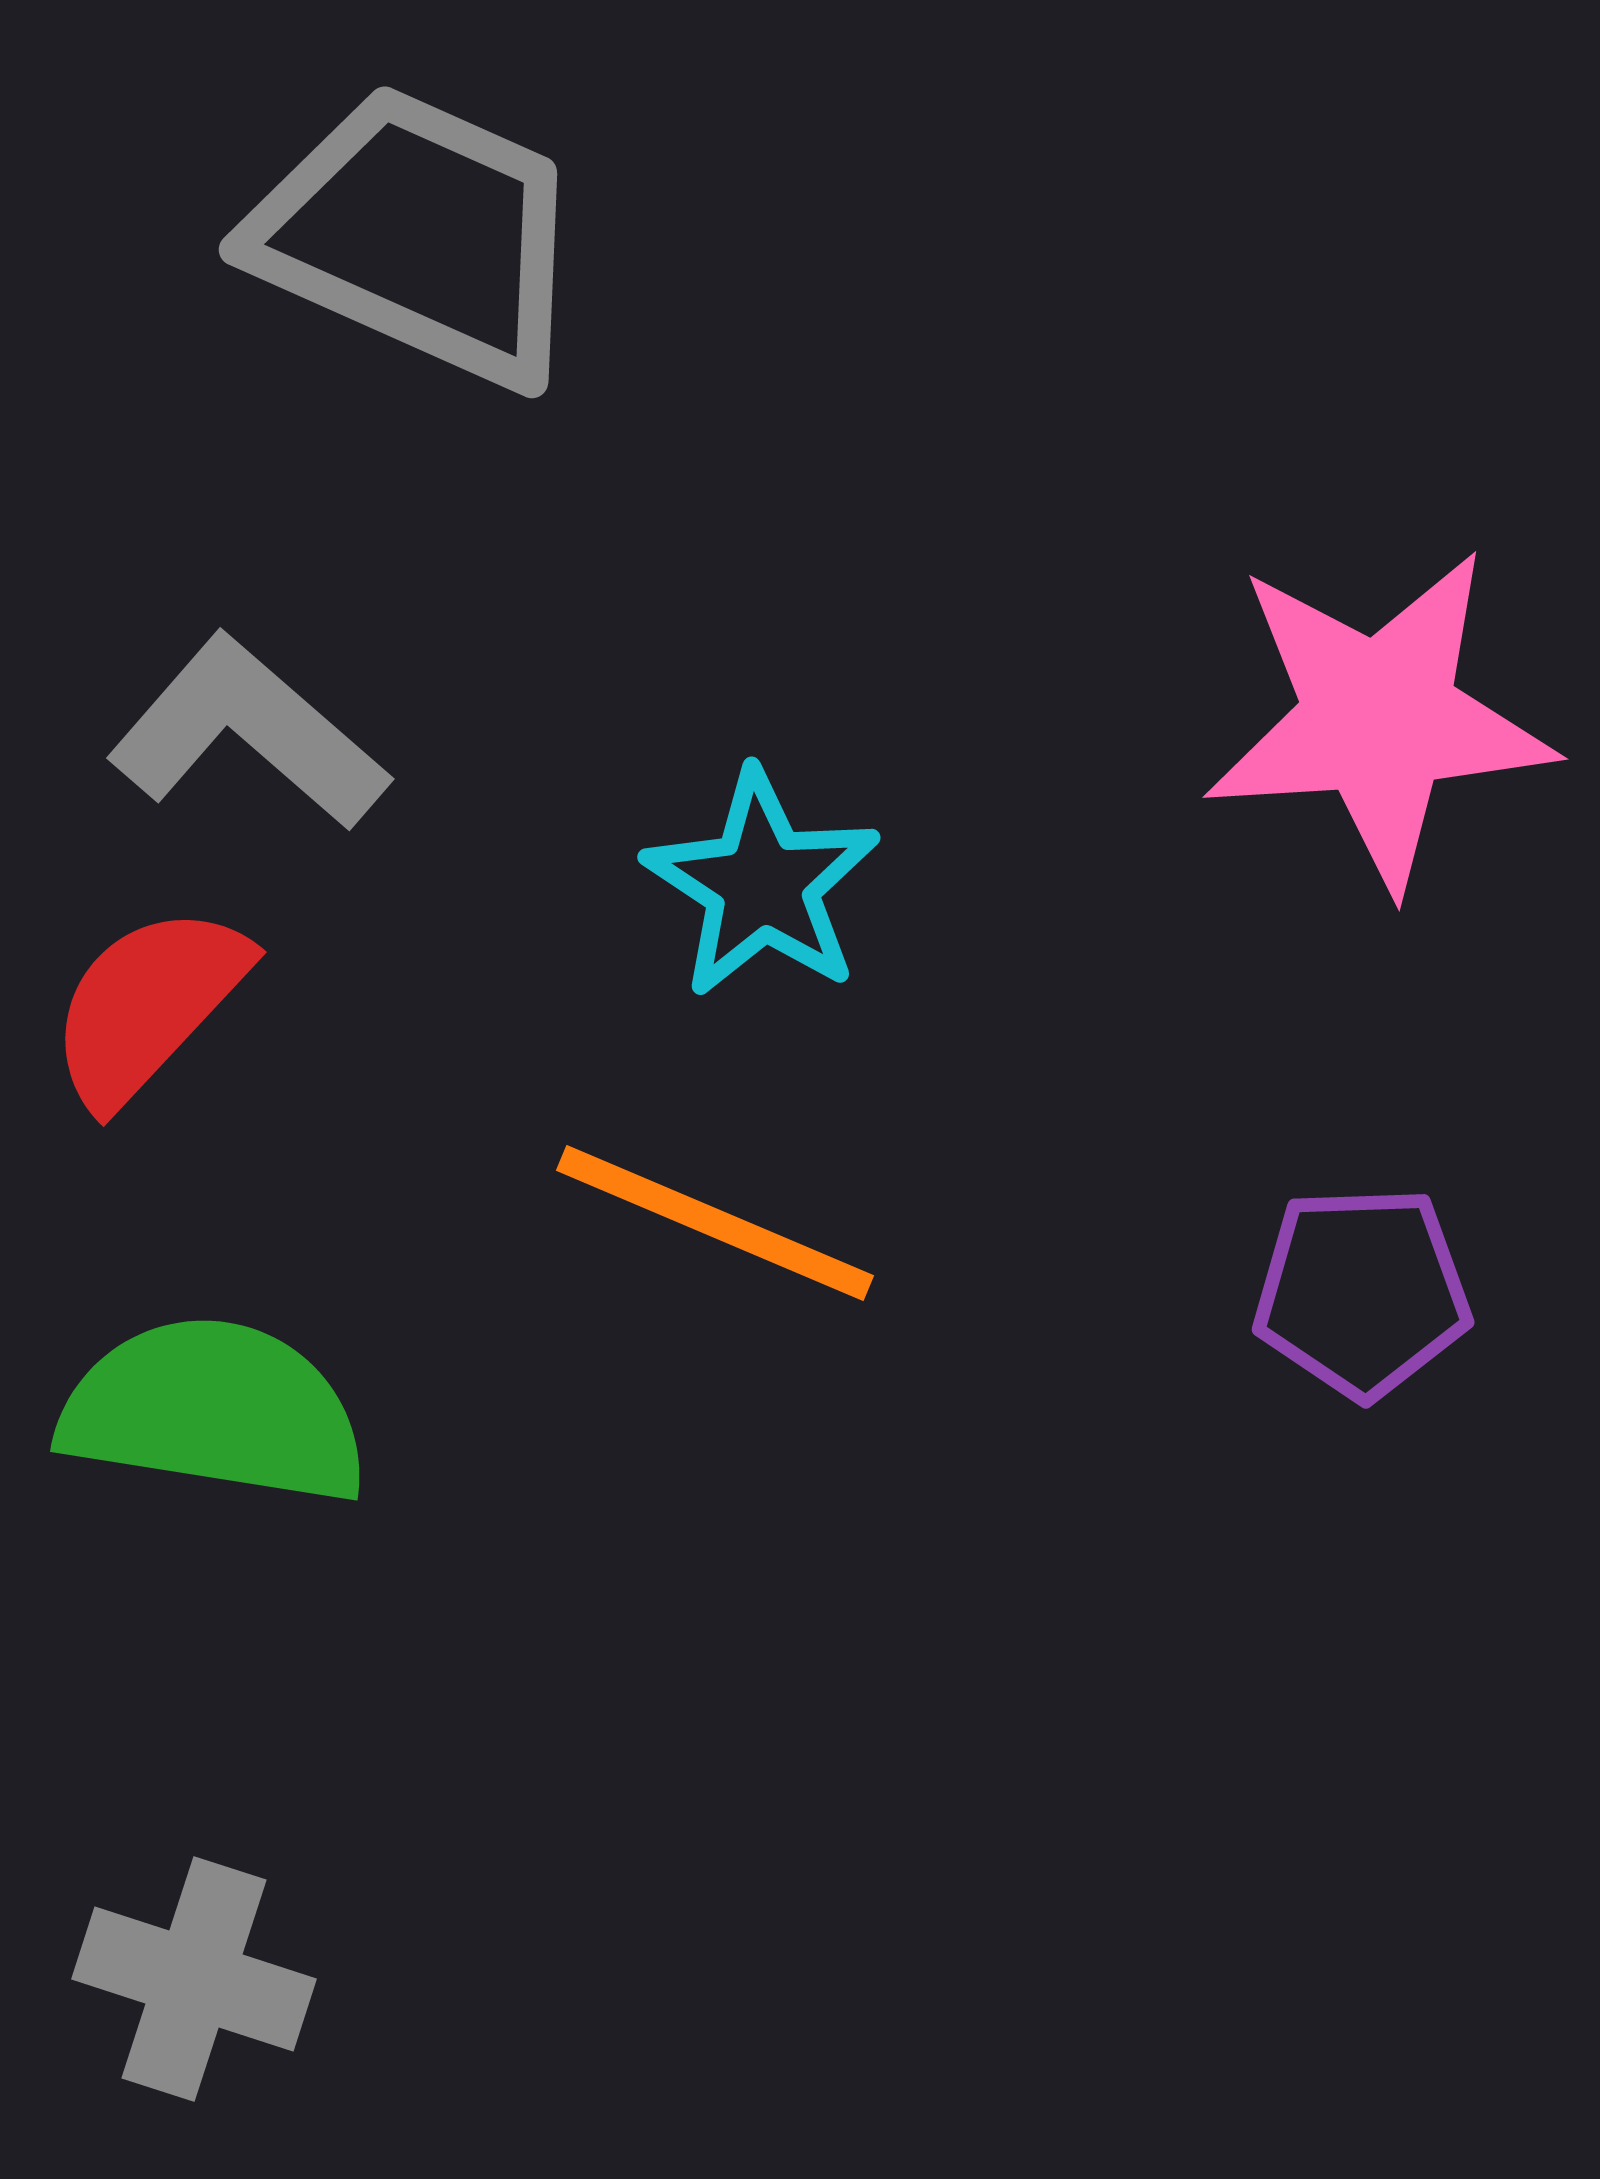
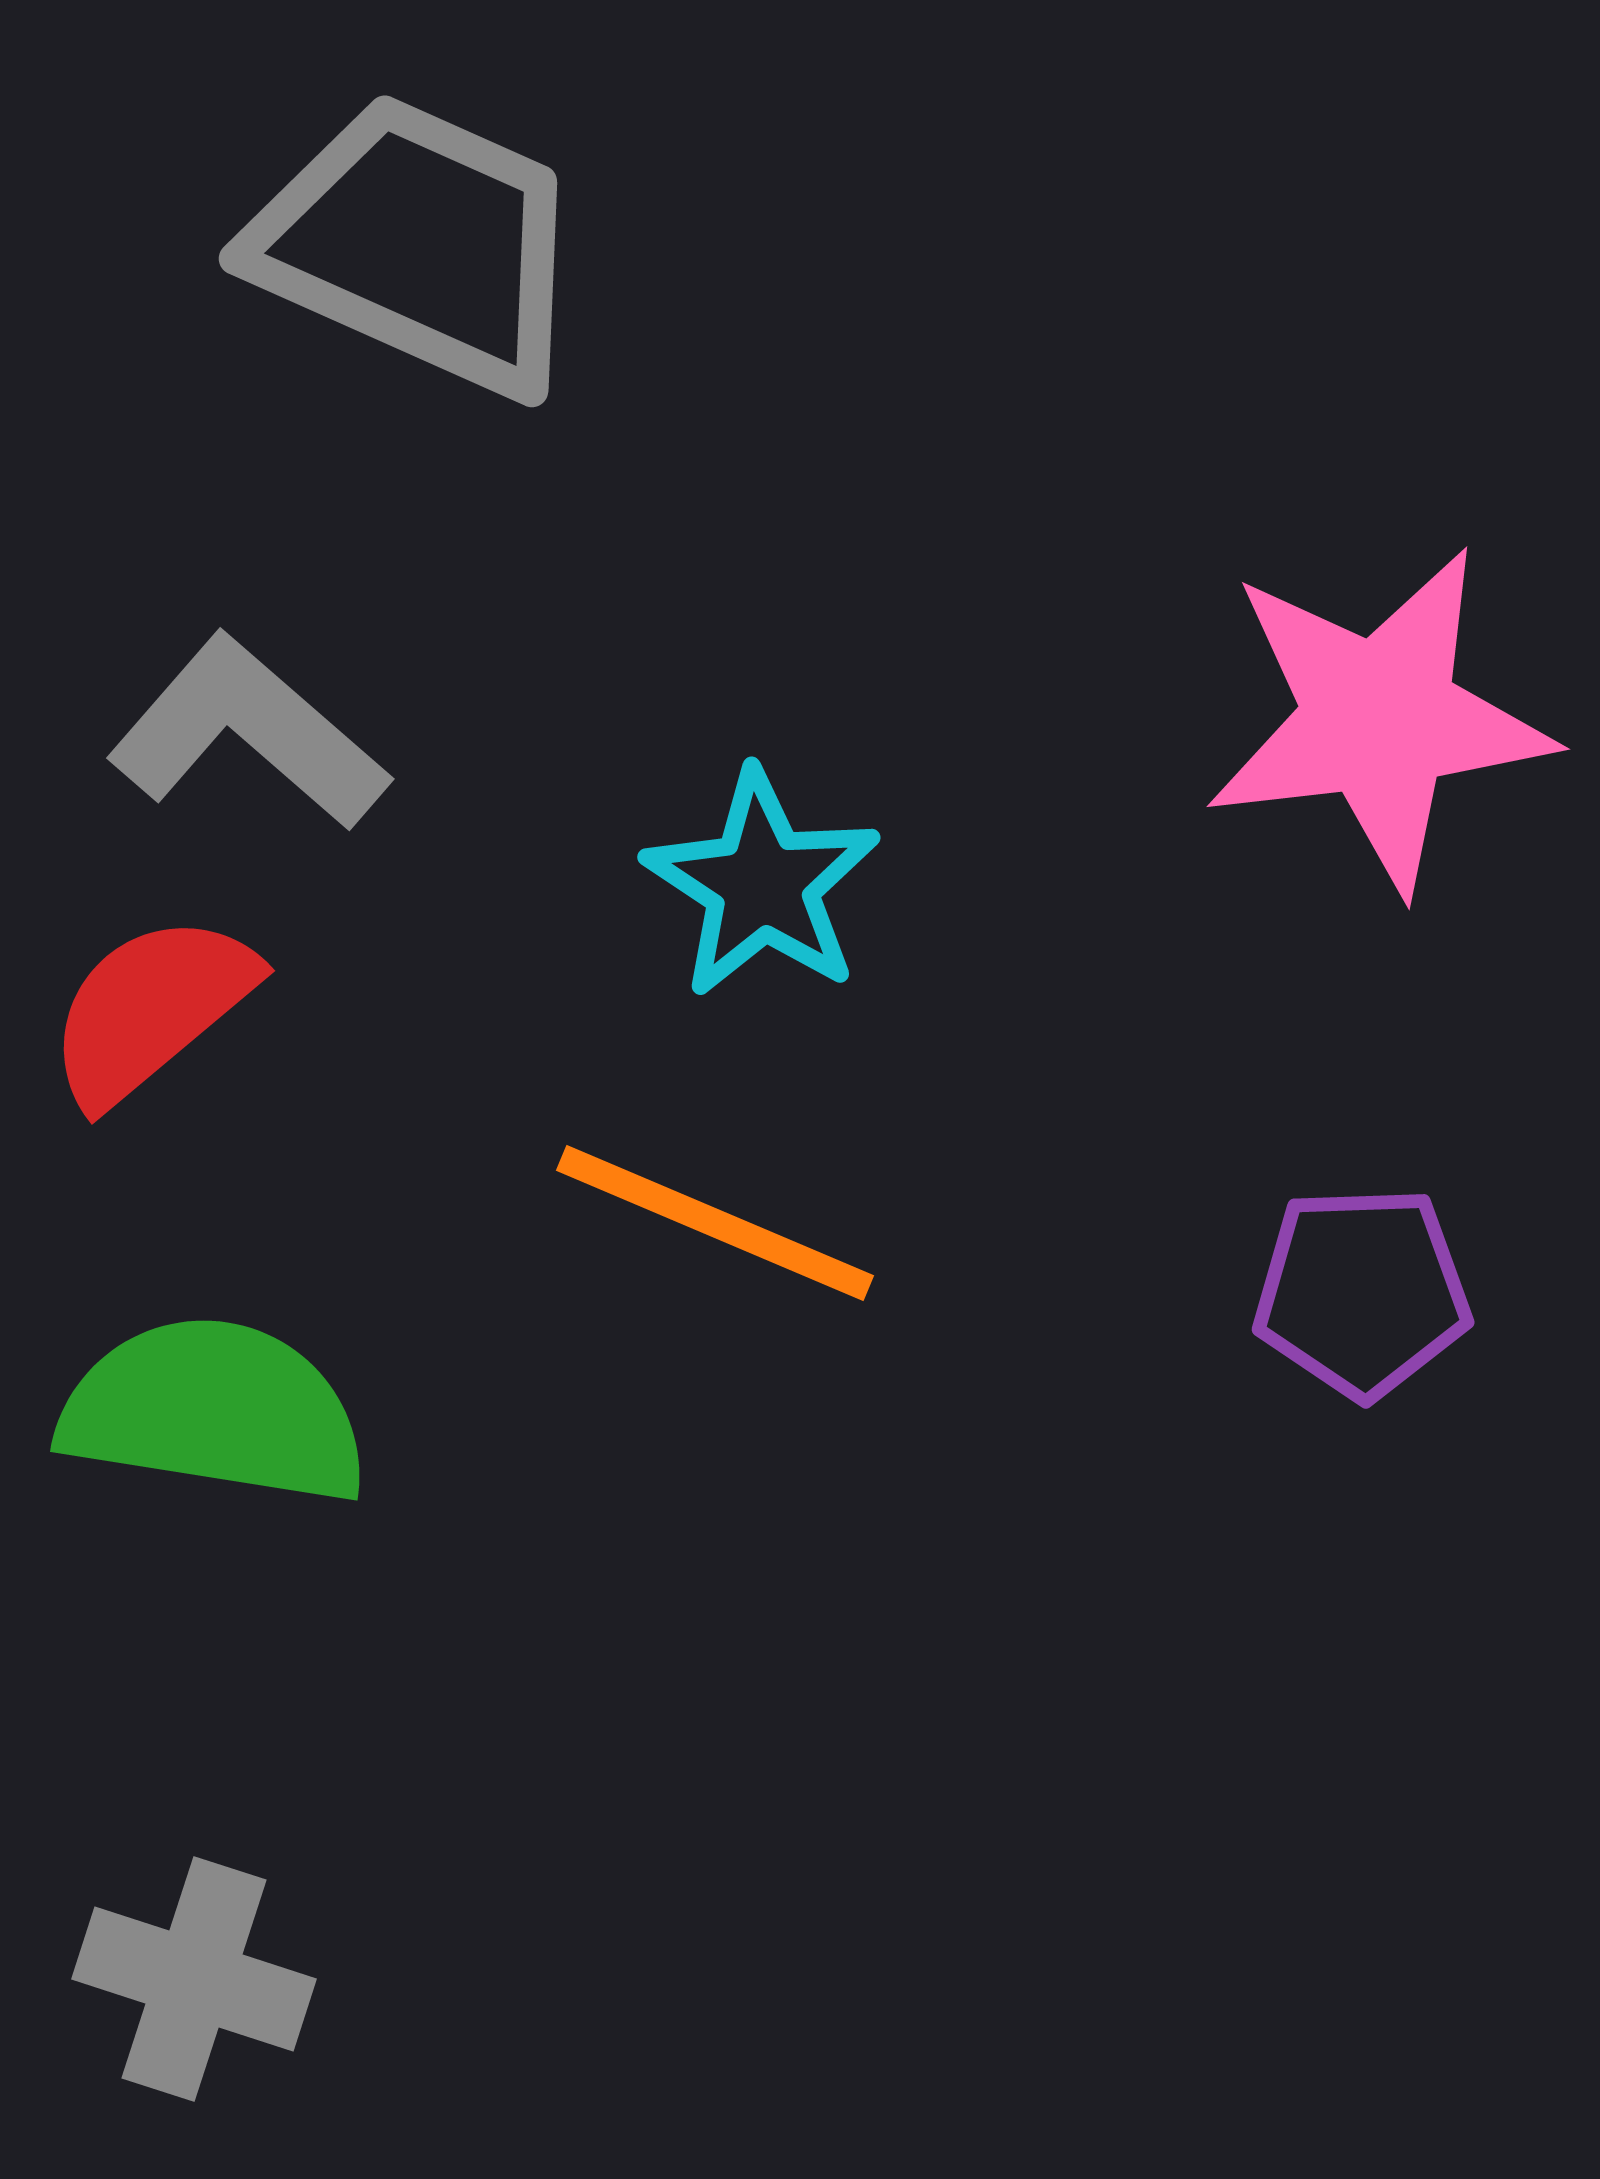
gray trapezoid: moved 9 px down
pink star: rotated 3 degrees counterclockwise
red semicircle: moved 3 px right, 4 px down; rotated 7 degrees clockwise
